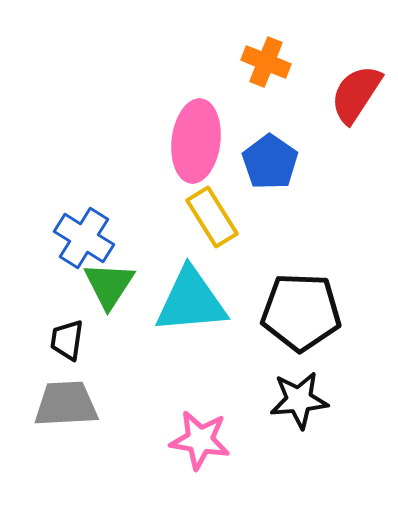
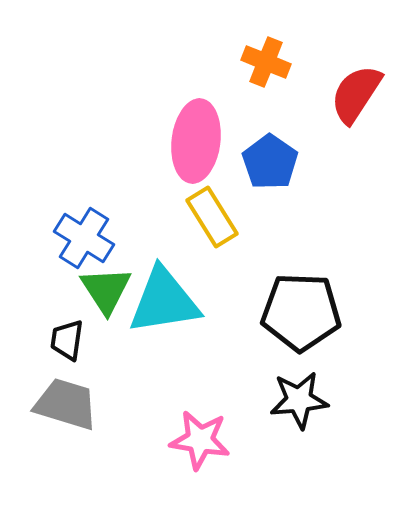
green triangle: moved 3 px left, 5 px down; rotated 6 degrees counterclockwise
cyan triangle: moved 27 px left; rotated 4 degrees counterclockwise
gray trapezoid: rotated 20 degrees clockwise
